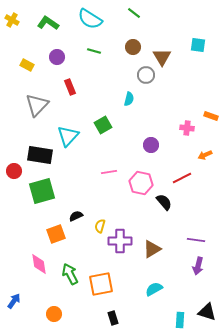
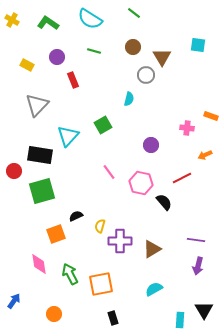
red rectangle at (70, 87): moved 3 px right, 7 px up
pink line at (109, 172): rotated 63 degrees clockwise
black triangle at (207, 312): moved 3 px left, 2 px up; rotated 42 degrees clockwise
